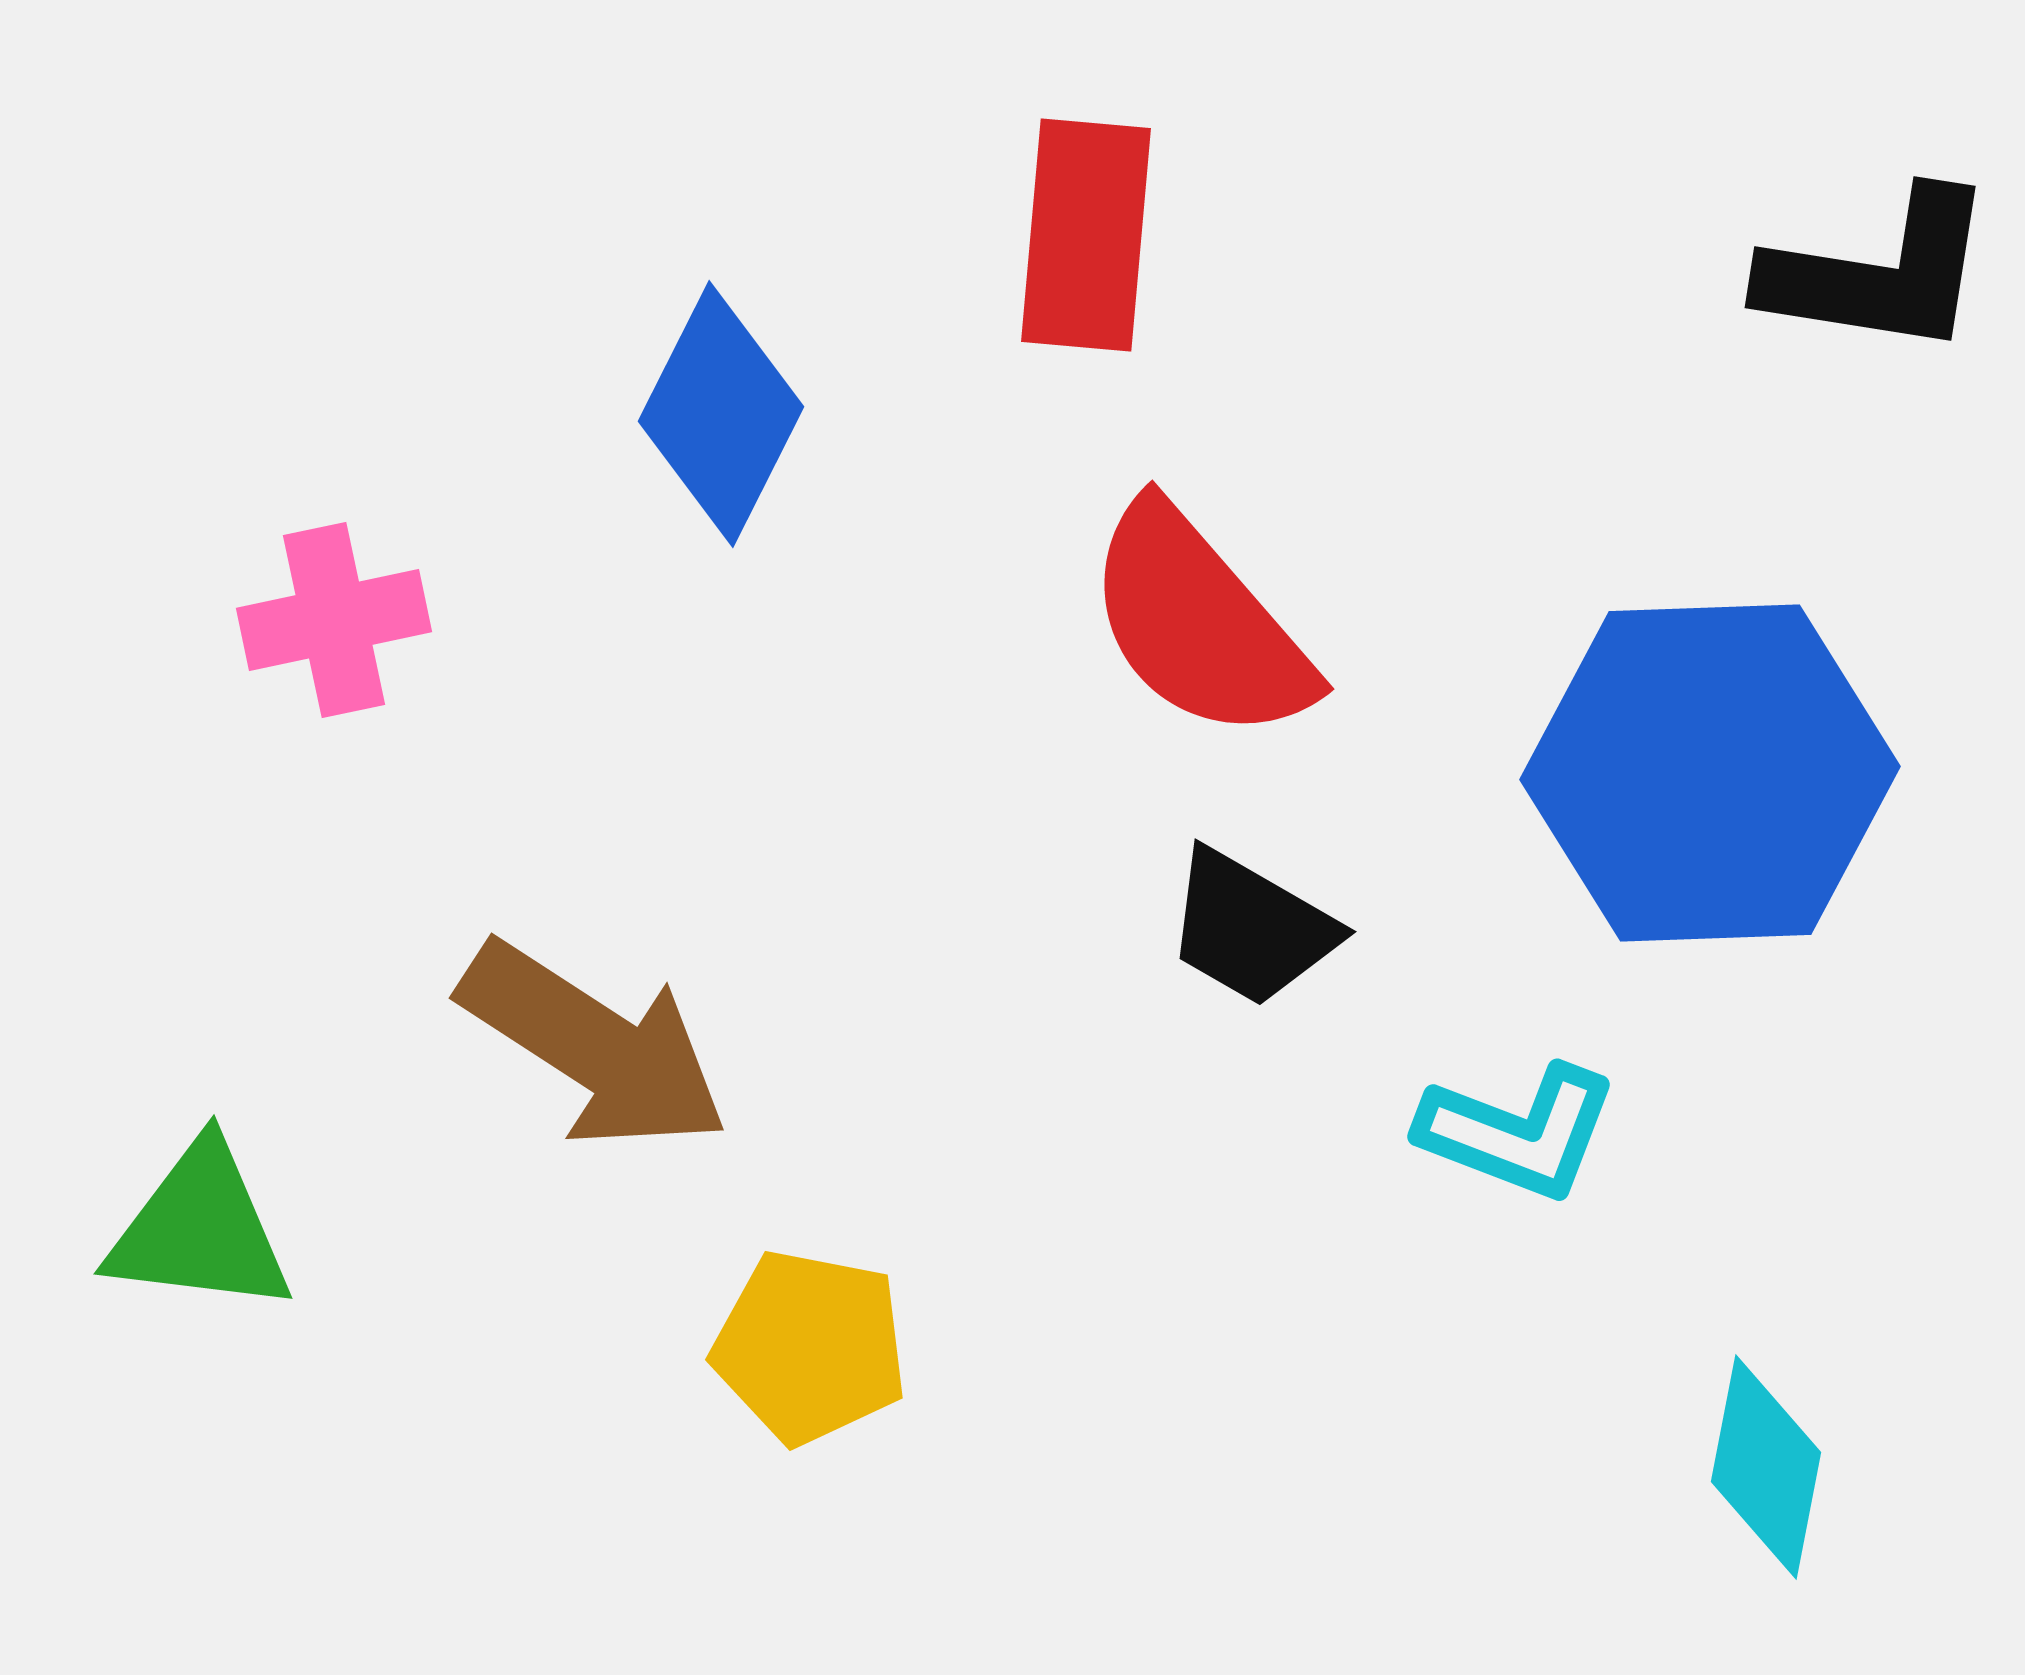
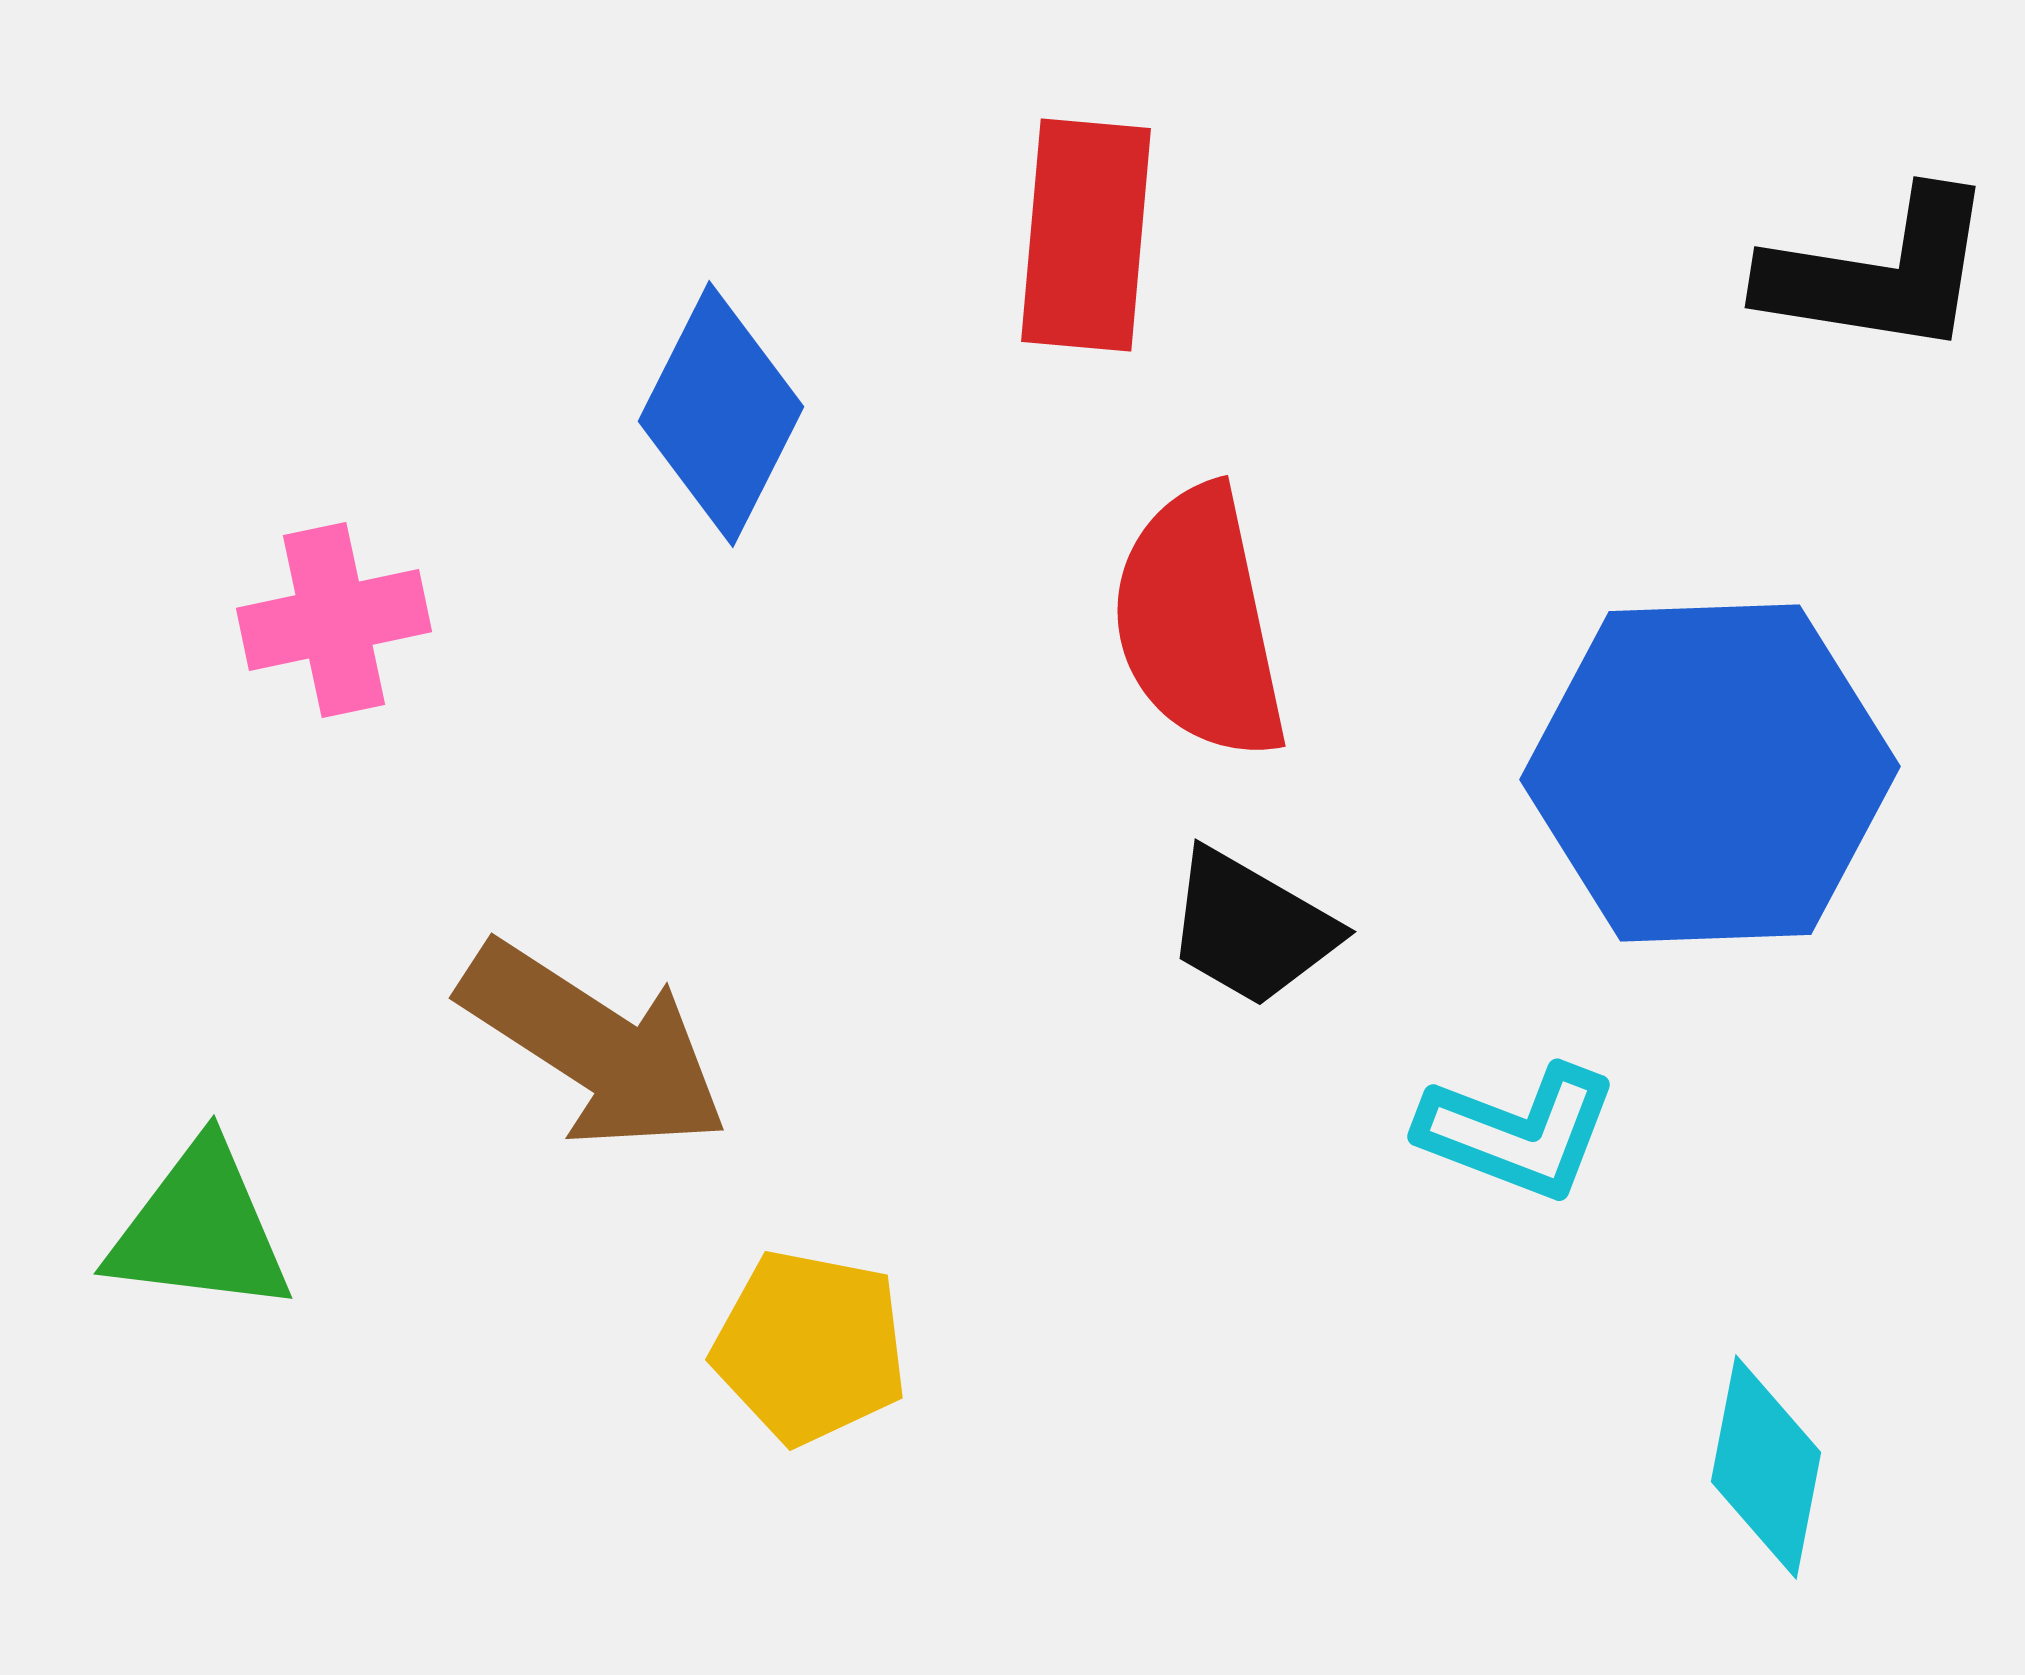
red semicircle: rotated 29 degrees clockwise
